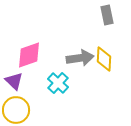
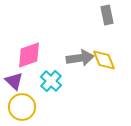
yellow diamond: moved 1 px down; rotated 25 degrees counterclockwise
cyan cross: moved 7 px left, 2 px up
yellow circle: moved 6 px right, 3 px up
